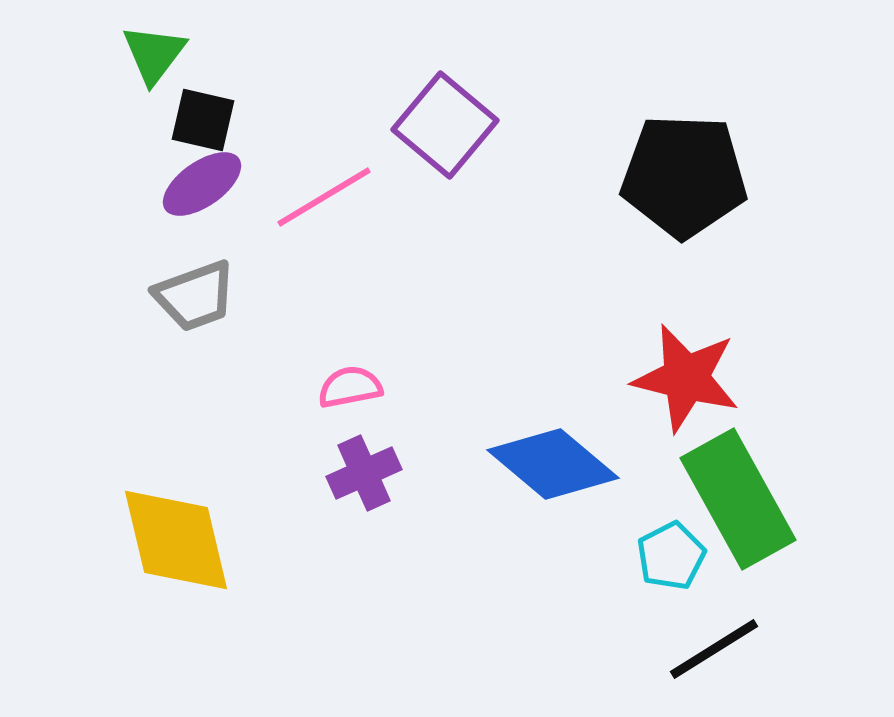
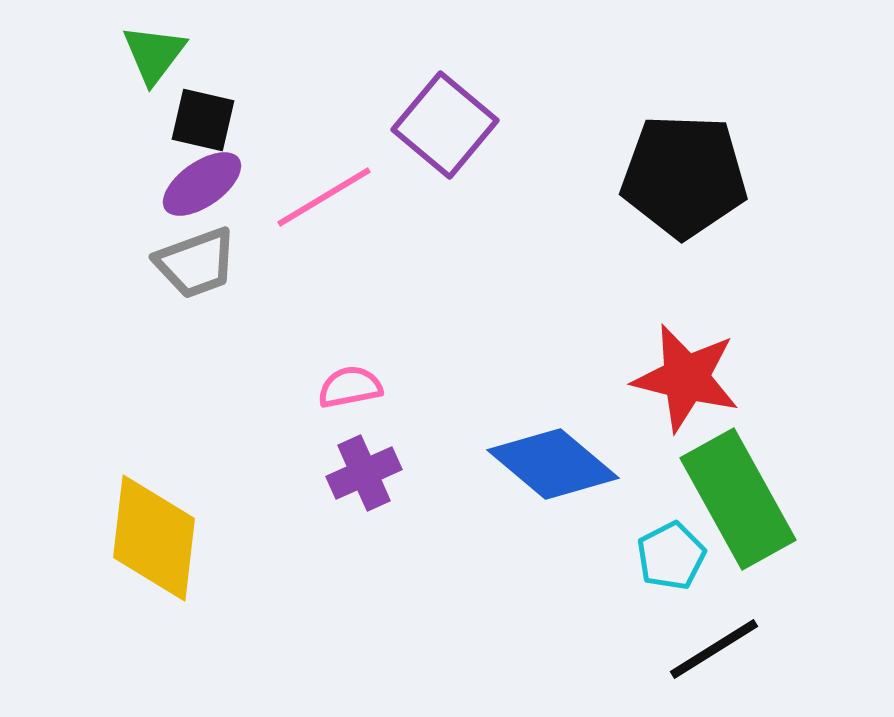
gray trapezoid: moved 1 px right, 33 px up
yellow diamond: moved 22 px left, 2 px up; rotated 20 degrees clockwise
